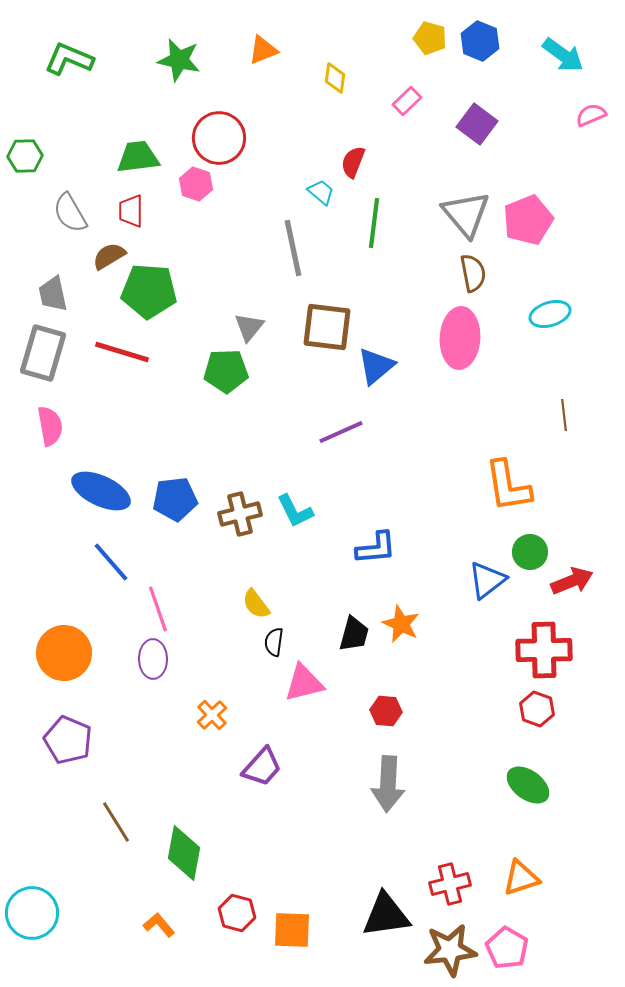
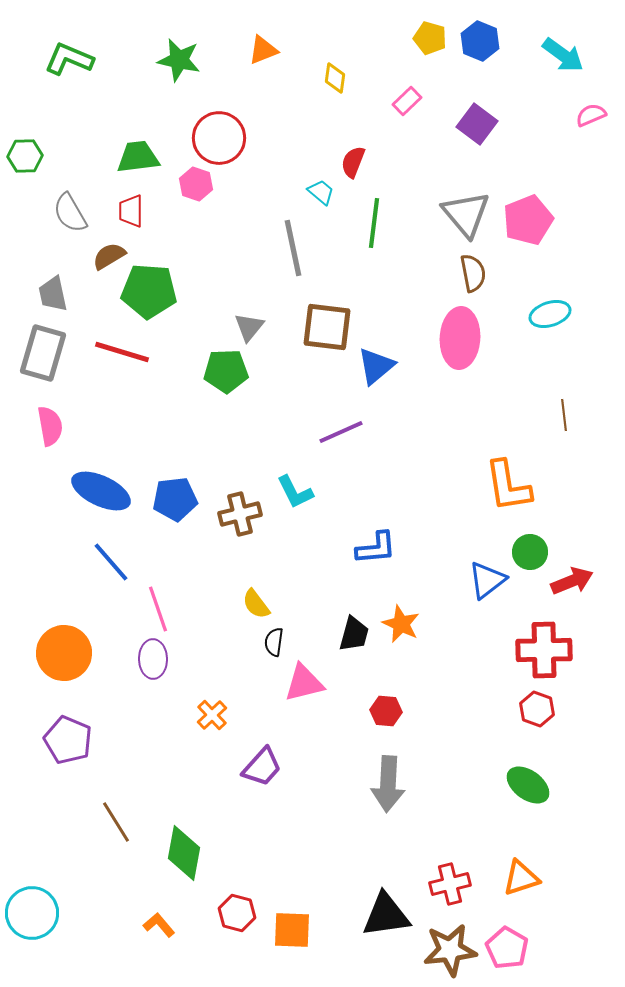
cyan L-shape at (295, 511): moved 19 px up
